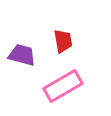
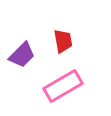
purple trapezoid: rotated 120 degrees clockwise
